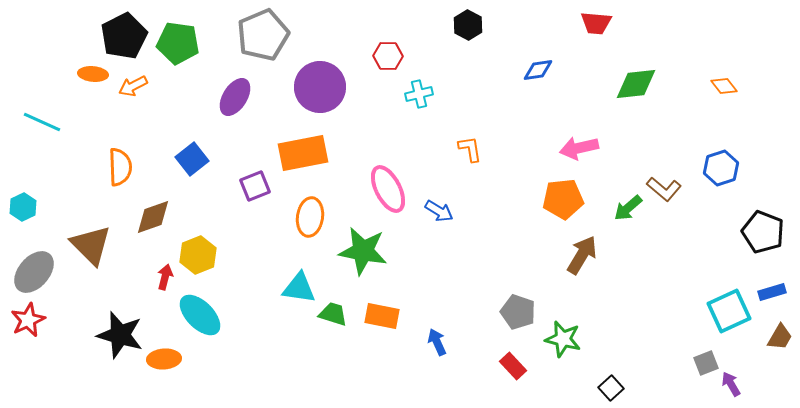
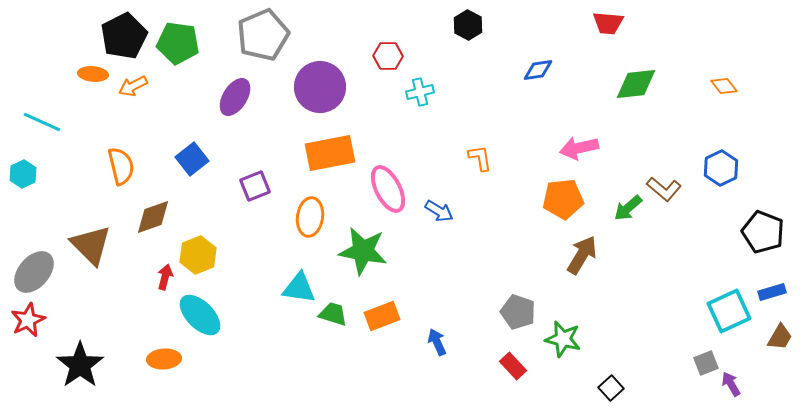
red trapezoid at (596, 23): moved 12 px right
cyan cross at (419, 94): moved 1 px right, 2 px up
orange L-shape at (470, 149): moved 10 px right, 9 px down
orange rectangle at (303, 153): moved 27 px right
orange semicircle at (120, 167): moved 1 px right, 1 px up; rotated 12 degrees counterclockwise
blue hexagon at (721, 168): rotated 8 degrees counterclockwise
cyan hexagon at (23, 207): moved 33 px up
orange rectangle at (382, 316): rotated 32 degrees counterclockwise
black star at (120, 335): moved 40 px left, 30 px down; rotated 21 degrees clockwise
